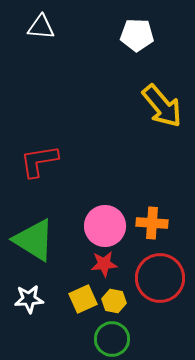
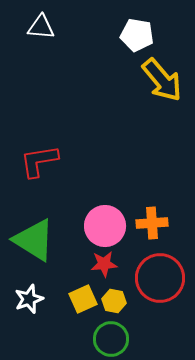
white pentagon: rotated 8 degrees clockwise
yellow arrow: moved 26 px up
orange cross: rotated 8 degrees counterclockwise
white star: rotated 16 degrees counterclockwise
green circle: moved 1 px left
